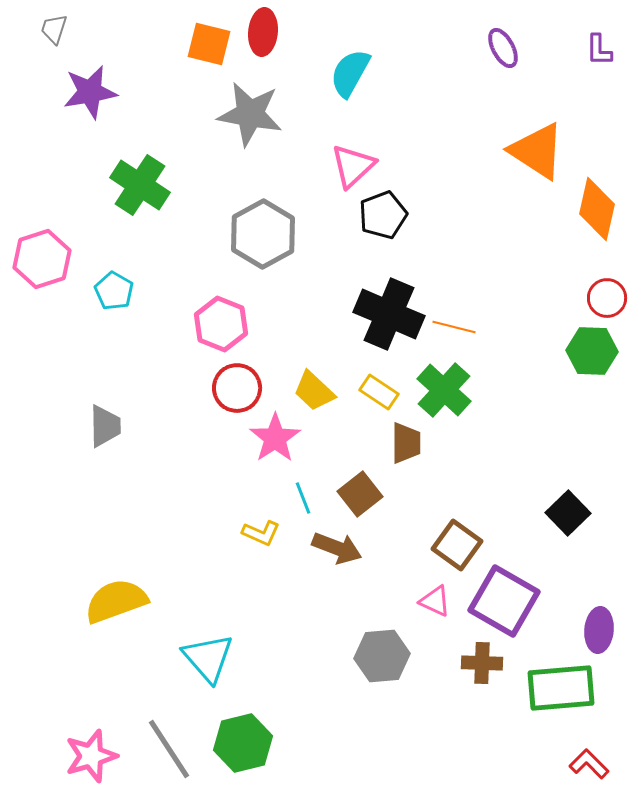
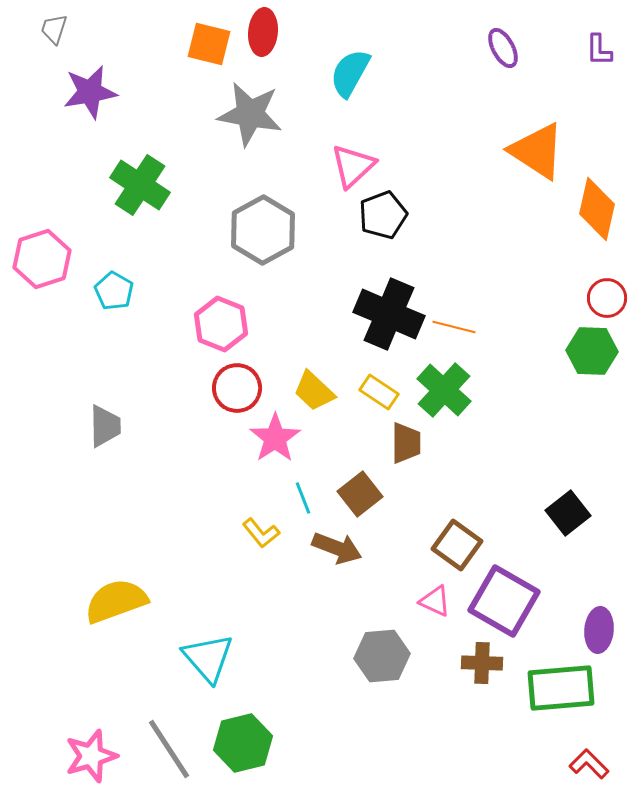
gray hexagon at (263, 234): moved 4 px up
black square at (568, 513): rotated 6 degrees clockwise
yellow L-shape at (261, 533): rotated 27 degrees clockwise
